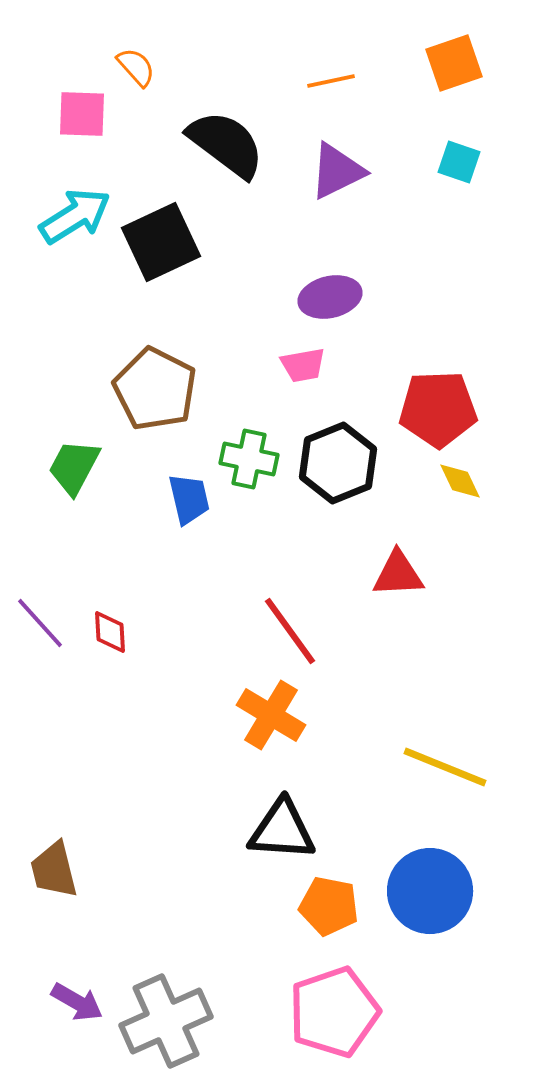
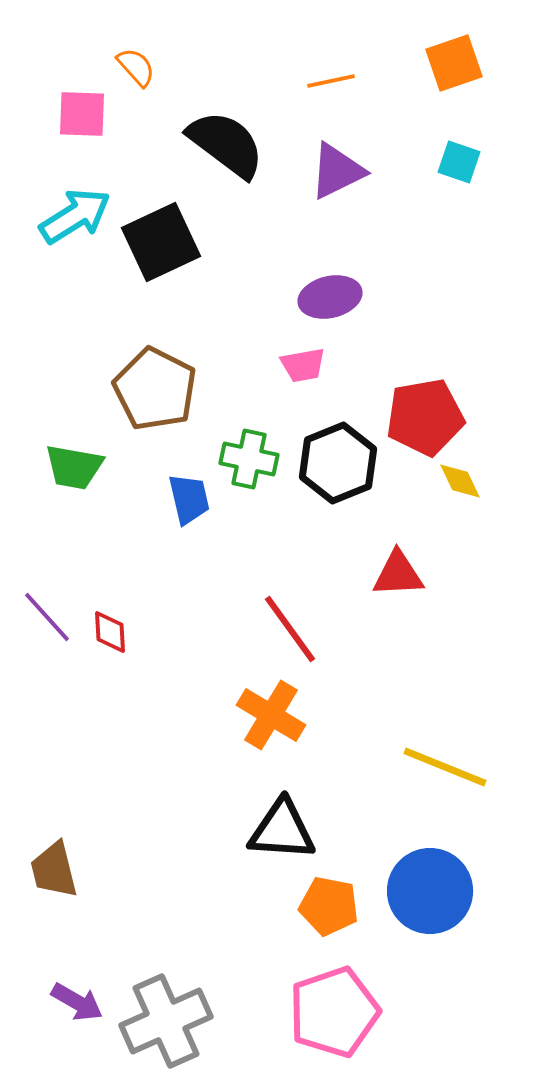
red pentagon: moved 13 px left, 8 px down; rotated 8 degrees counterclockwise
green trapezoid: rotated 108 degrees counterclockwise
purple line: moved 7 px right, 6 px up
red line: moved 2 px up
